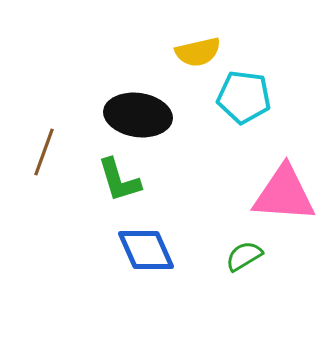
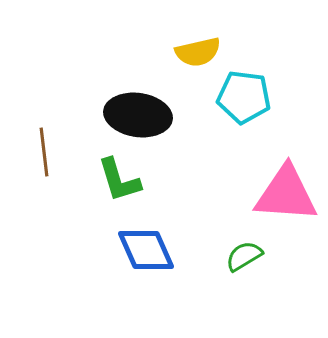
brown line: rotated 27 degrees counterclockwise
pink triangle: moved 2 px right
